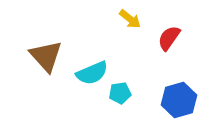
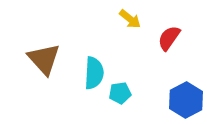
brown triangle: moved 2 px left, 3 px down
cyan semicircle: moved 2 px right; rotated 64 degrees counterclockwise
blue hexagon: moved 7 px right; rotated 12 degrees counterclockwise
